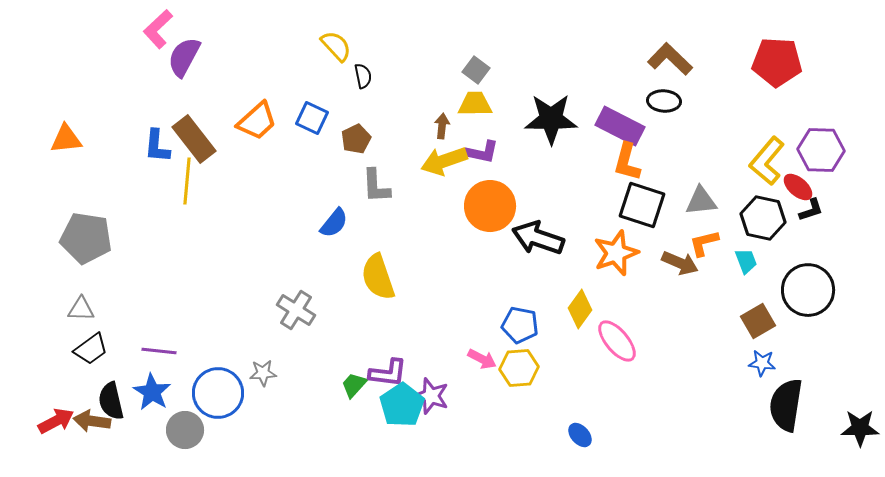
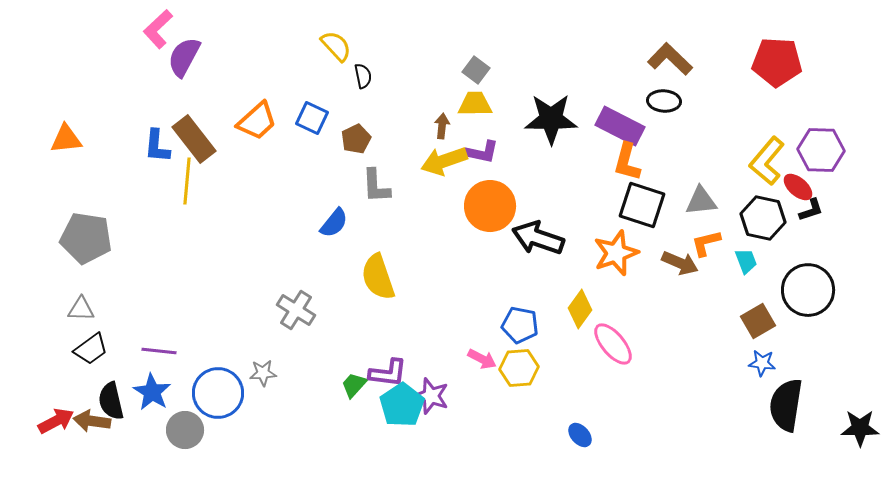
orange L-shape at (704, 243): moved 2 px right
pink ellipse at (617, 341): moved 4 px left, 3 px down
